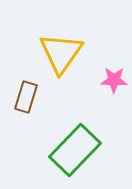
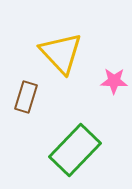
yellow triangle: rotated 18 degrees counterclockwise
pink star: moved 1 px down
